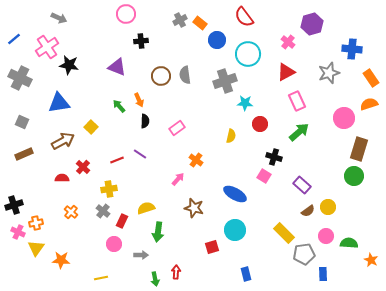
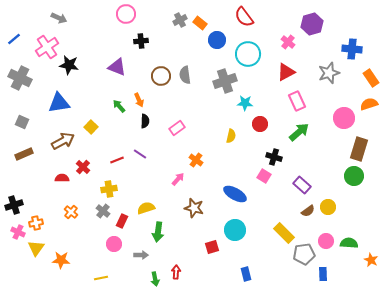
pink circle at (326, 236): moved 5 px down
